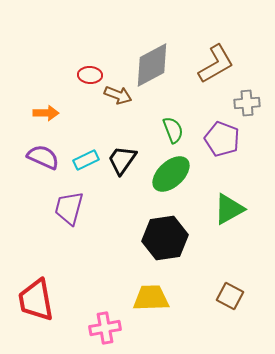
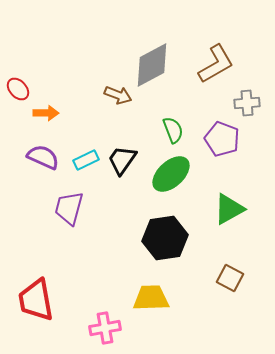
red ellipse: moved 72 px left, 14 px down; rotated 45 degrees clockwise
brown square: moved 18 px up
